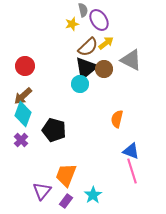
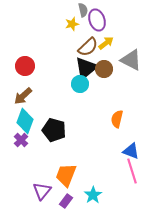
purple ellipse: moved 2 px left; rotated 15 degrees clockwise
cyan diamond: moved 2 px right, 7 px down
